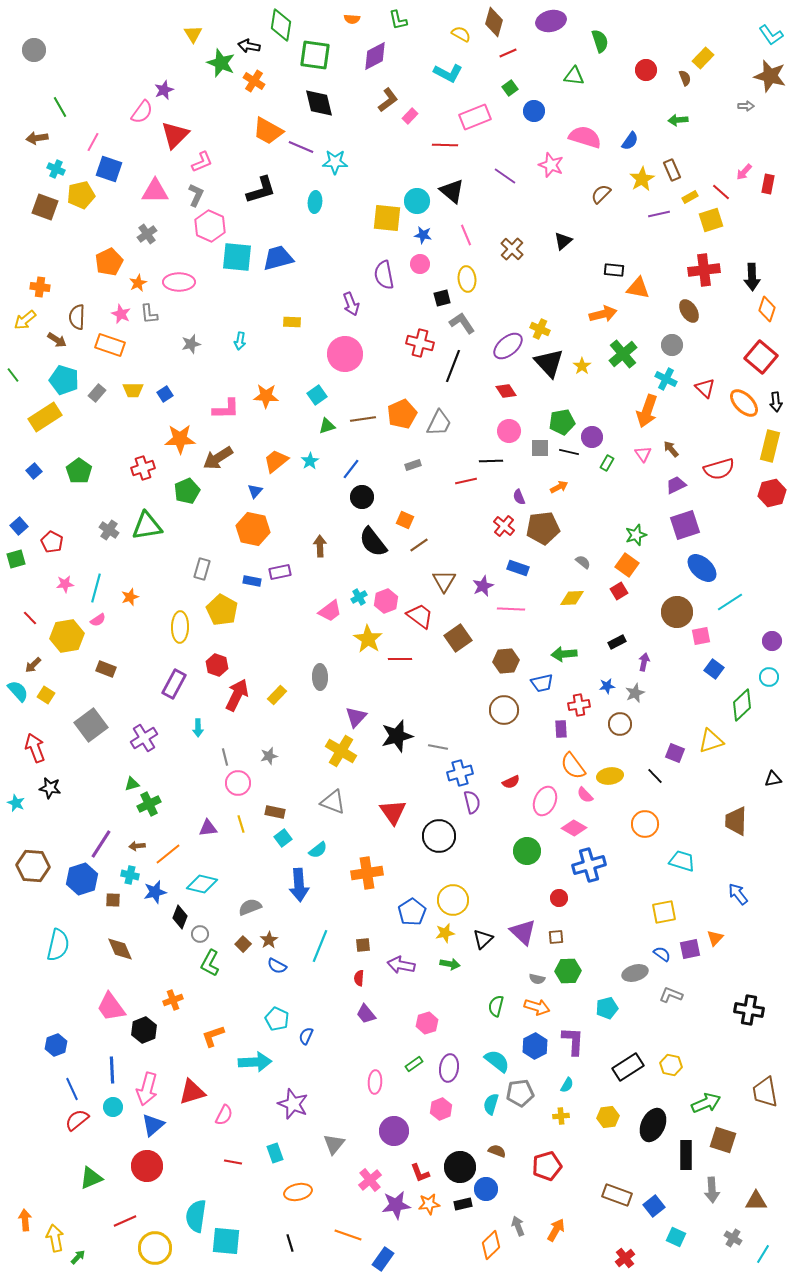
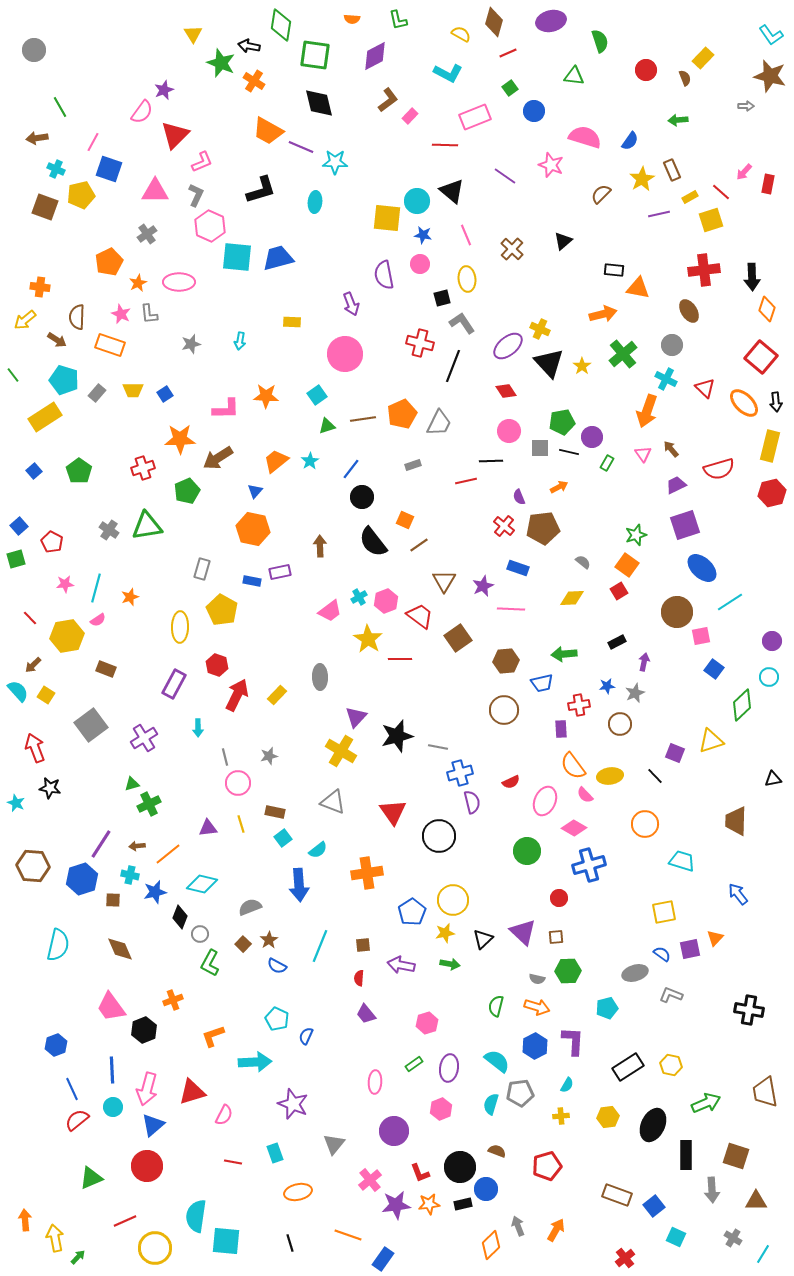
brown square at (723, 1140): moved 13 px right, 16 px down
